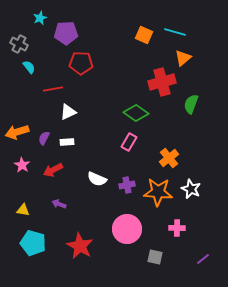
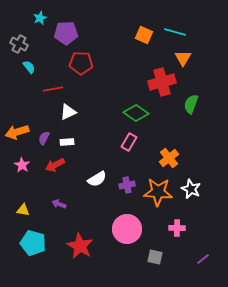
orange triangle: rotated 18 degrees counterclockwise
red arrow: moved 2 px right, 5 px up
white semicircle: rotated 54 degrees counterclockwise
